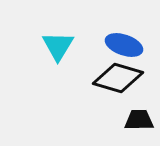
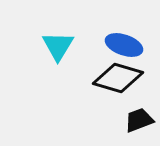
black trapezoid: rotated 20 degrees counterclockwise
